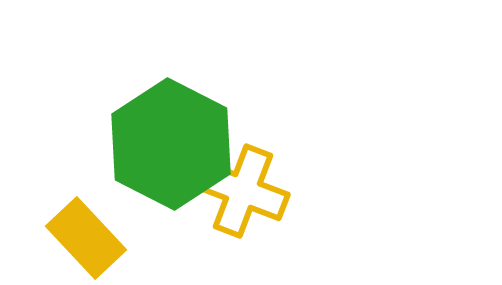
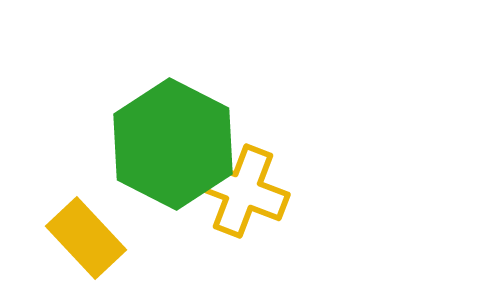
green hexagon: moved 2 px right
